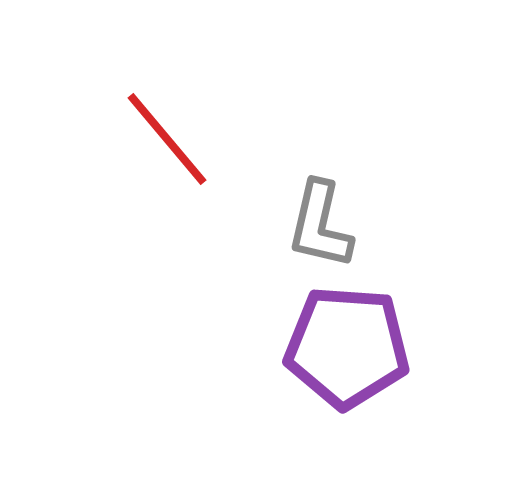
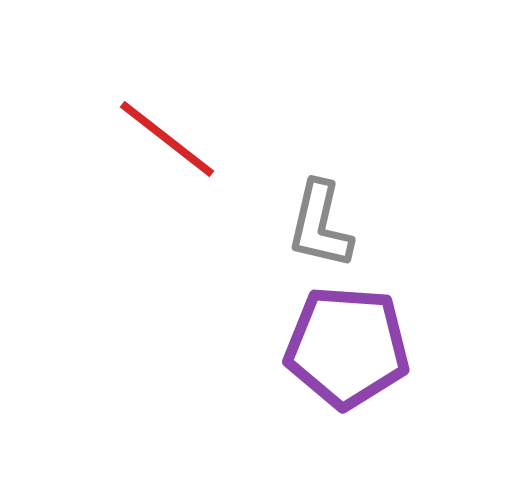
red line: rotated 12 degrees counterclockwise
